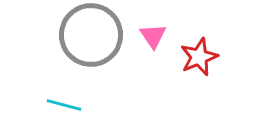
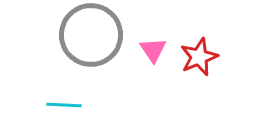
pink triangle: moved 14 px down
cyan line: rotated 12 degrees counterclockwise
